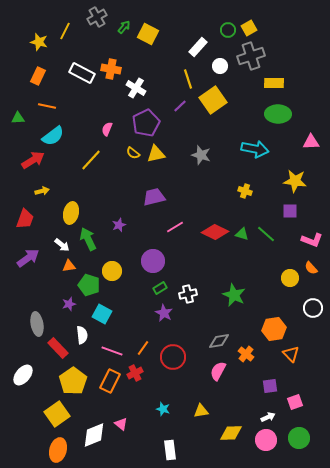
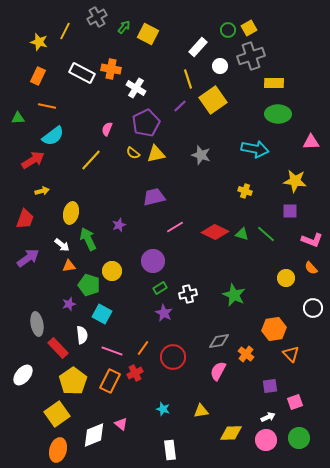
yellow circle at (290, 278): moved 4 px left
